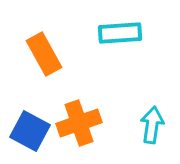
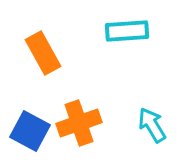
cyan rectangle: moved 7 px right, 2 px up
orange rectangle: moved 1 px left, 1 px up
cyan arrow: rotated 39 degrees counterclockwise
